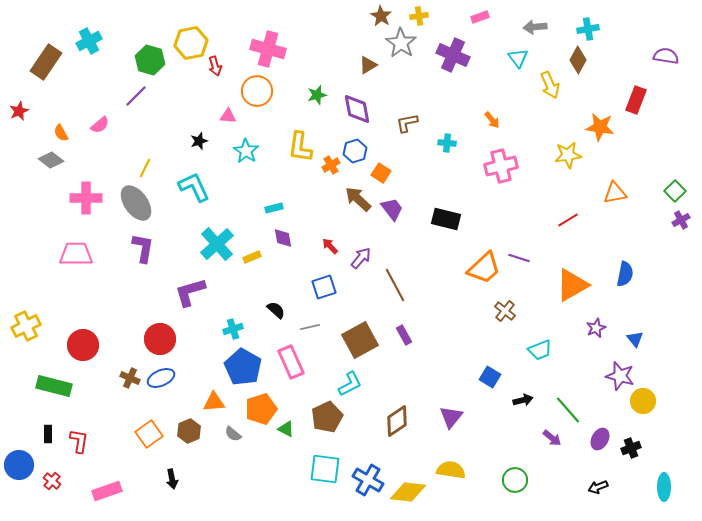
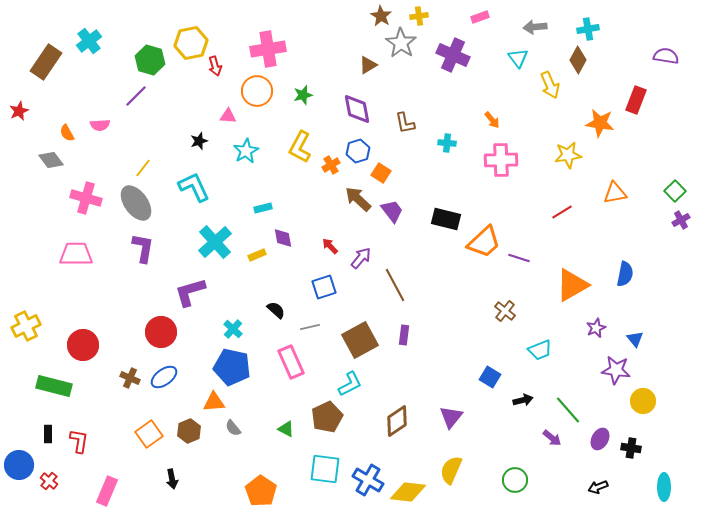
cyan cross at (89, 41): rotated 10 degrees counterclockwise
pink cross at (268, 49): rotated 24 degrees counterclockwise
green star at (317, 95): moved 14 px left
brown L-shape at (407, 123): moved 2 px left; rotated 90 degrees counterclockwise
pink semicircle at (100, 125): rotated 36 degrees clockwise
orange star at (600, 127): moved 4 px up
orange semicircle at (61, 133): moved 6 px right
yellow L-shape at (300, 147): rotated 20 degrees clockwise
cyan star at (246, 151): rotated 10 degrees clockwise
blue hexagon at (355, 151): moved 3 px right
gray diamond at (51, 160): rotated 15 degrees clockwise
pink cross at (501, 166): moved 6 px up; rotated 12 degrees clockwise
yellow line at (145, 168): moved 2 px left; rotated 12 degrees clockwise
pink cross at (86, 198): rotated 16 degrees clockwise
cyan rectangle at (274, 208): moved 11 px left
purple trapezoid at (392, 209): moved 2 px down
red line at (568, 220): moved 6 px left, 8 px up
cyan cross at (217, 244): moved 2 px left, 2 px up
yellow rectangle at (252, 257): moved 5 px right, 2 px up
orange trapezoid at (484, 268): moved 26 px up
cyan cross at (233, 329): rotated 30 degrees counterclockwise
purple rectangle at (404, 335): rotated 36 degrees clockwise
red circle at (160, 339): moved 1 px right, 7 px up
blue pentagon at (243, 367): moved 11 px left; rotated 18 degrees counterclockwise
purple star at (620, 376): moved 4 px left, 6 px up; rotated 8 degrees counterclockwise
blue ellipse at (161, 378): moved 3 px right, 1 px up; rotated 12 degrees counterclockwise
orange pentagon at (261, 409): moved 82 px down; rotated 20 degrees counterclockwise
gray semicircle at (233, 434): moved 6 px up; rotated 12 degrees clockwise
black cross at (631, 448): rotated 30 degrees clockwise
yellow semicircle at (451, 470): rotated 76 degrees counterclockwise
red cross at (52, 481): moved 3 px left
pink rectangle at (107, 491): rotated 48 degrees counterclockwise
